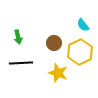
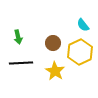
brown circle: moved 1 px left
yellow star: moved 3 px left, 2 px up; rotated 12 degrees clockwise
